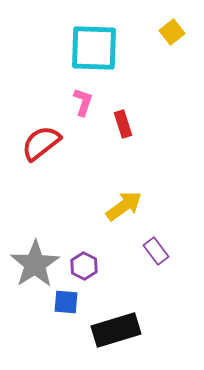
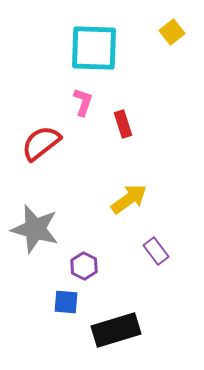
yellow arrow: moved 5 px right, 7 px up
gray star: moved 35 px up; rotated 24 degrees counterclockwise
